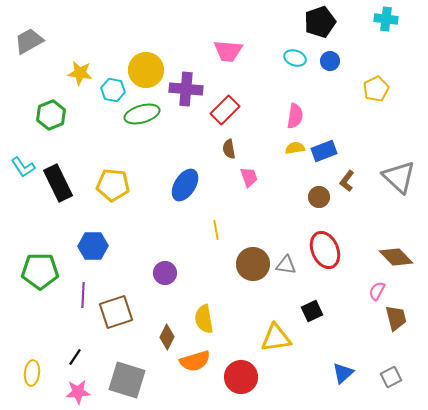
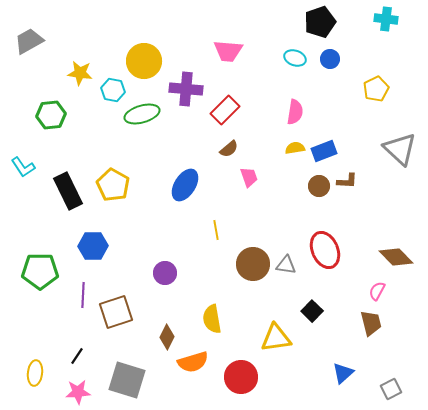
blue circle at (330, 61): moved 2 px up
yellow circle at (146, 70): moved 2 px left, 9 px up
green hexagon at (51, 115): rotated 16 degrees clockwise
pink semicircle at (295, 116): moved 4 px up
brown semicircle at (229, 149): rotated 120 degrees counterclockwise
gray triangle at (399, 177): moved 1 px right, 28 px up
brown L-shape at (347, 181): rotated 125 degrees counterclockwise
black rectangle at (58, 183): moved 10 px right, 8 px down
yellow pentagon at (113, 185): rotated 24 degrees clockwise
brown circle at (319, 197): moved 11 px up
black square at (312, 311): rotated 20 degrees counterclockwise
brown trapezoid at (396, 318): moved 25 px left, 5 px down
yellow semicircle at (204, 319): moved 8 px right
black line at (75, 357): moved 2 px right, 1 px up
orange semicircle at (195, 361): moved 2 px left, 1 px down
yellow ellipse at (32, 373): moved 3 px right
gray square at (391, 377): moved 12 px down
